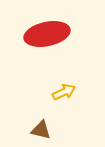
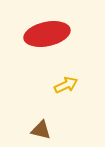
yellow arrow: moved 2 px right, 7 px up
